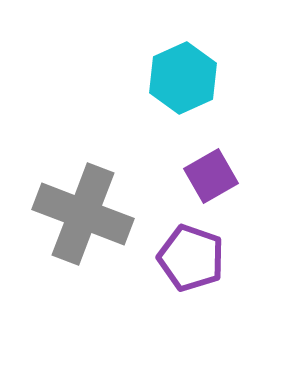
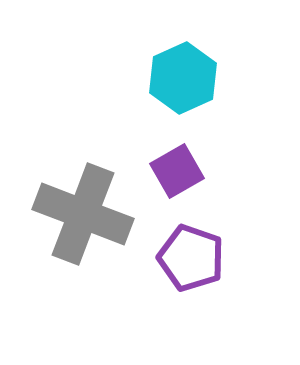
purple square: moved 34 px left, 5 px up
